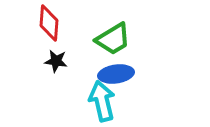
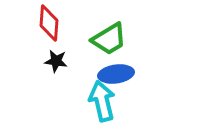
green trapezoid: moved 4 px left
